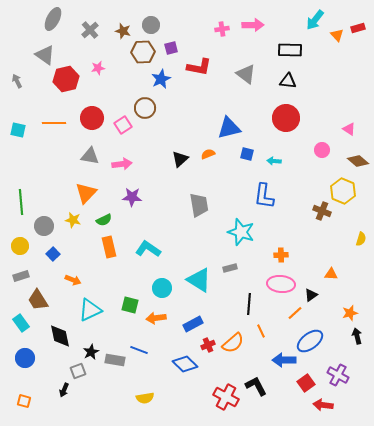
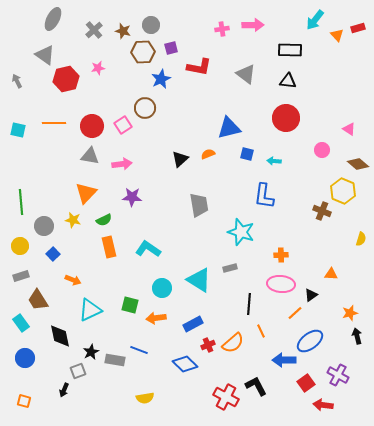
gray cross at (90, 30): moved 4 px right
red circle at (92, 118): moved 8 px down
brown diamond at (358, 161): moved 3 px down
